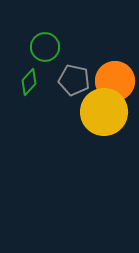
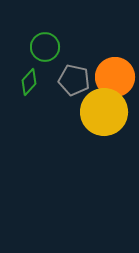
orange circle: moved 4 px up
